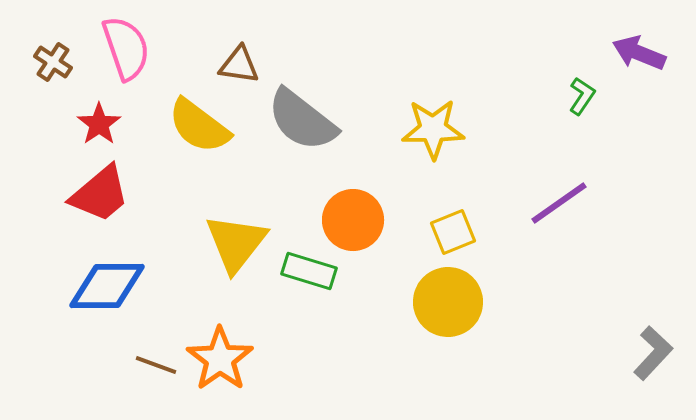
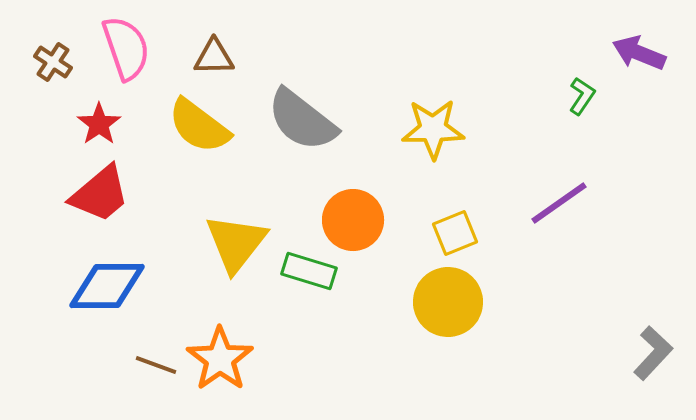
brown triangle: moved 25 px left, 8 px up; rotated 9 degrees counterclockwise
yellow square: moved 2 px right, 1 px down
